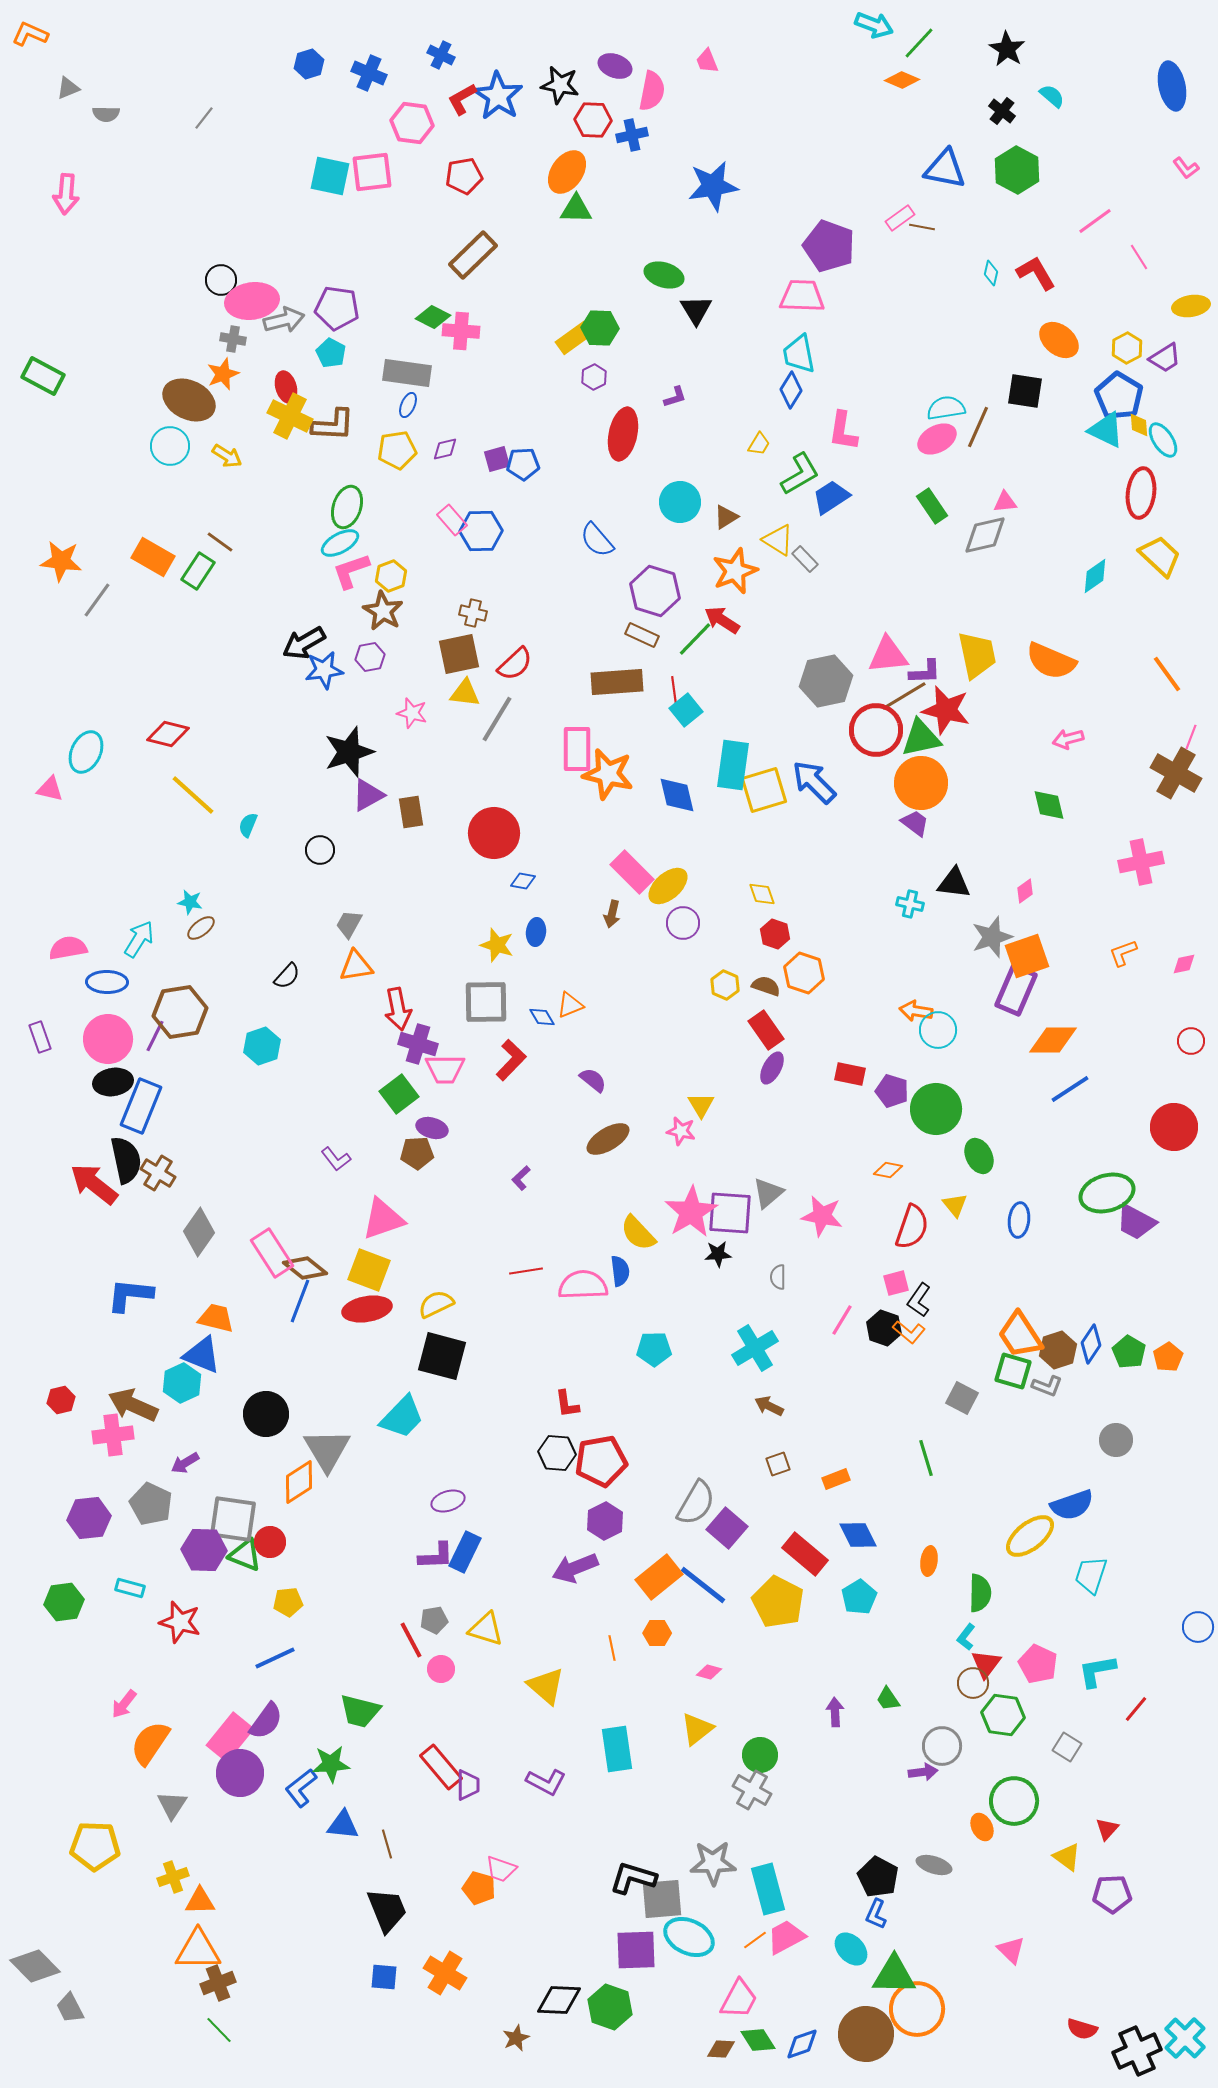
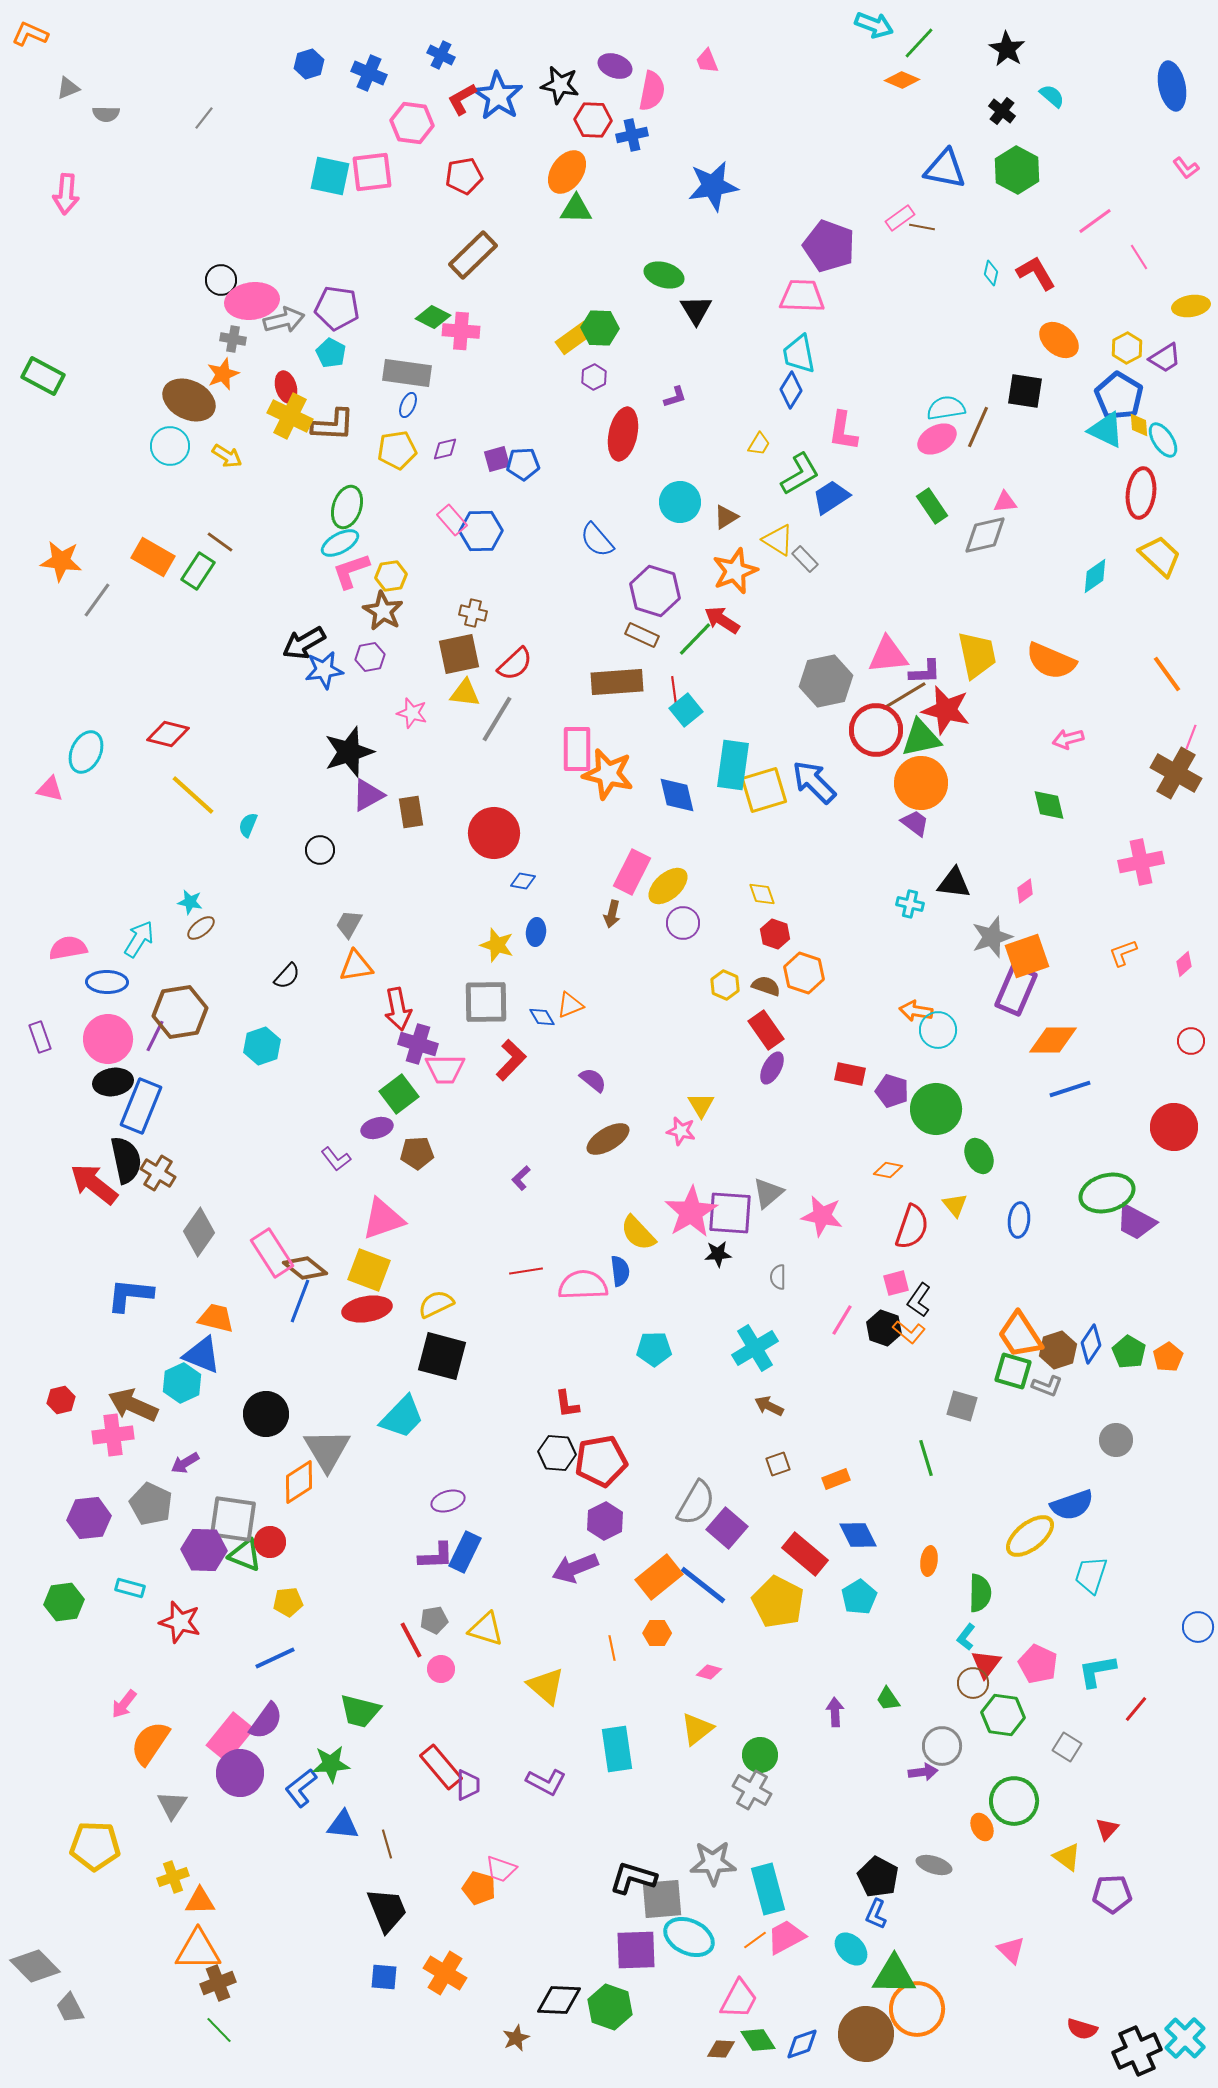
yellow hexagon at (391, 576): rotated 12 degrees clockwise
pink rectangle at (632, 872): rotated 72 degrees clockwise
pink diamond at (1184, 964): rotated 30 degrees counterclockwise
blue line at (1070, 1089): rotated 15 degrees clockwise
purple ellipse at (432, 1128): moved 55 px left; rotated 32 degrees counterclockwise
gray square at (962, 1398): moved 8 px down; rotated 12 degrees counterclockwise
